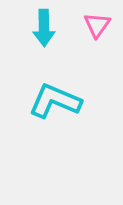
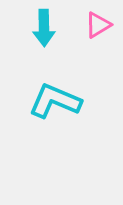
pink triangle: moved 1 px right; rotated 24 degrees clockwise
